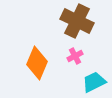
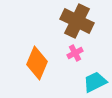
pink cross: moved 3 px up
cyan trapezoid: moved 1 px right
